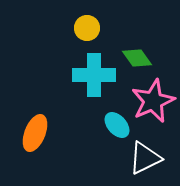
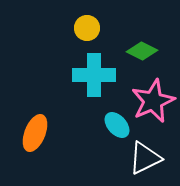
green diamond: moved 5 px right, 7 px up; rotated 28 degrees counterclockwise
